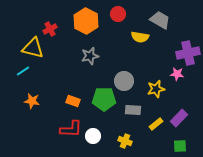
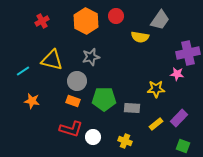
red circle: moved 2 px left, 2 px down
gray trapezoid: rotated 95 degrees clockwise
red cross: moved 8 px left, 8 px up
yellow triangle: moved 19 px right, 12 px down
gray star: moved 1 px right, 1 px down
gray circle: moved 47 px left
yellow star: rotated 12 degrees clockwise
gray rectangle: moved 1 px left, 2 px up
red L-shape: rotated 15 degrees clockwise
white circle: moved 1 px down
green square: moved 3 px right; rotated 24 degrees clockwise
